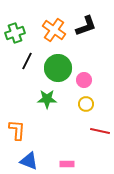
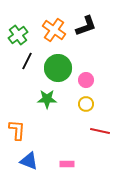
green cross: moved 3 px right, 2 px down; rotated 18 degrees counterclockwise
pink circle: moved 2 px right
